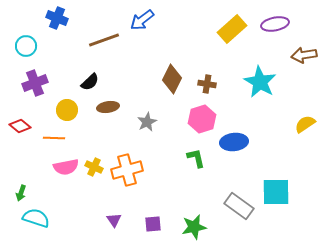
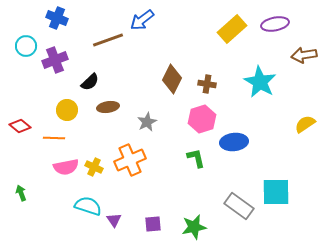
brown line: moved 4 px right
purple cross: moved 20 px right, 23 px up
orange cross: moved 3 px right, 10 px up; rotated 8 degrees counterclockwise
green arrow: rotated 140 degrees clockwise
cyan semicircle: moved 52 px right, 12 px up
